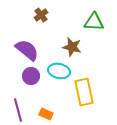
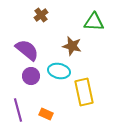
brown star: moved 1 px up
